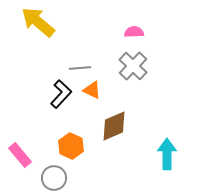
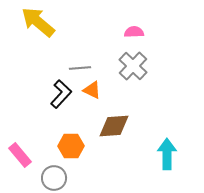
brown diamond: rotated 20 degrees clockwise
orange hexagon: rotated 25 degrees counterclockwise
